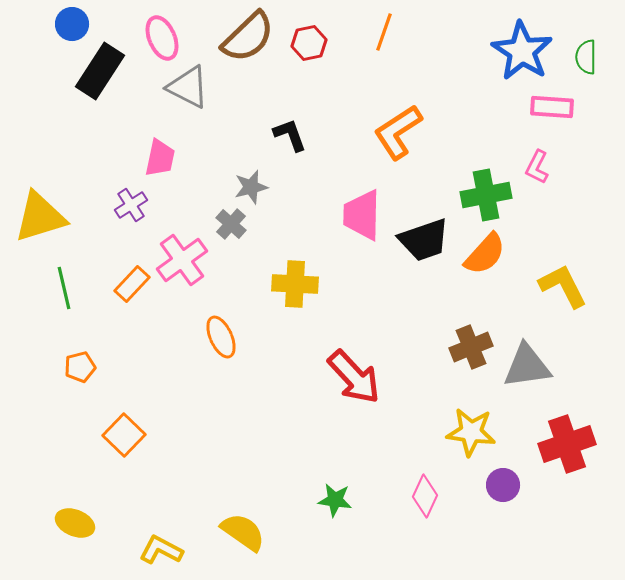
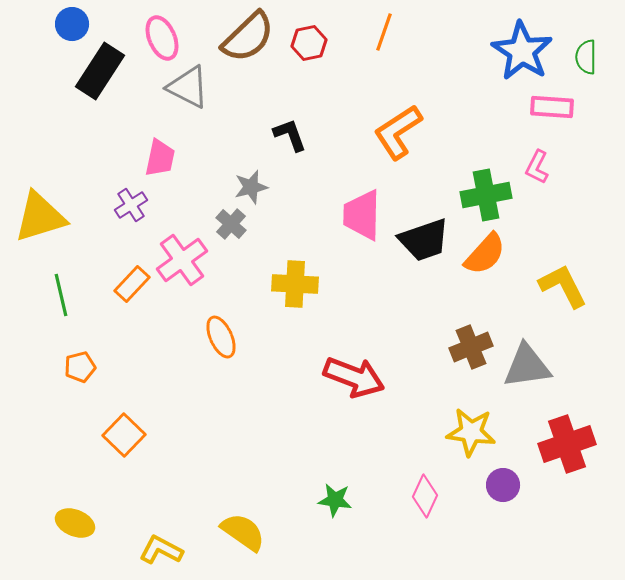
green line at (64, 288): moved 3 px left, 7 px down
red arrow at (354, 377): rotated 26 degrees counterclockwise
